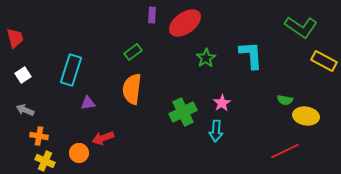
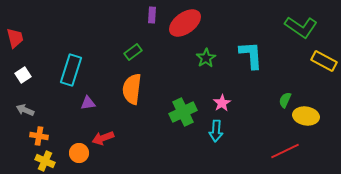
green semicircle: rotated 105 degrees clockwise
